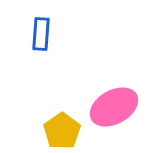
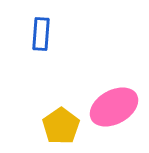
yellow pentagon: moved 1 px left, 5 px up
